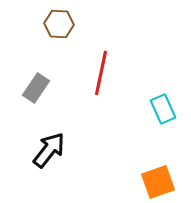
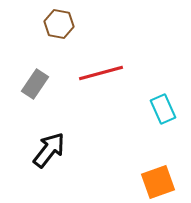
brown hexagon: rotated 8 degrees clockwise
red line: rotated 63 degrees clockwise
gray rectangle: moved 1 px left, 4 px up
